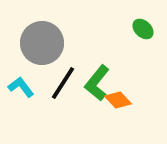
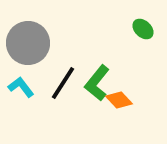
gray circle: moved 14 px left
orange diamond: moved 1 px right
